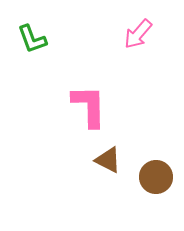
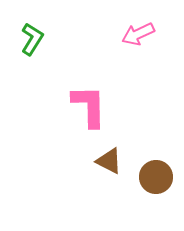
pink arrow: rotated 24 degrees clockwise
green L-shape: rotated 128 degrees counterclockwise
brown triangle: moved 1 px right, 1 px down
